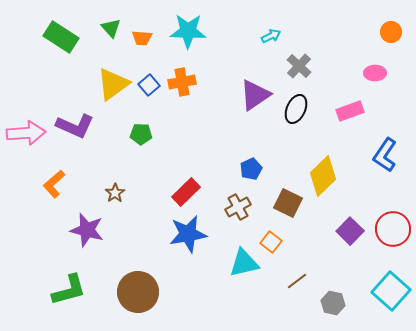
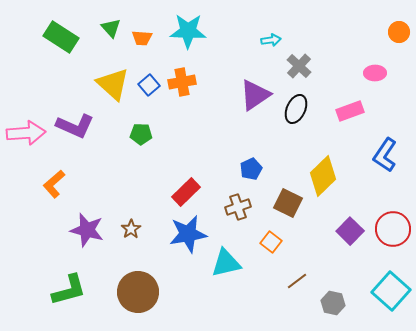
orange circle: moved 8 px right
cyan arrow: moved 4 px down; rotated 18 degrees clockwise
yellow triangle: rotated 42 degrees counterclockwise
brown star: moved 16 px right, 36 px down
brown cross: rotated 10 degrees clockwise
cyan triangle: moved 18 px left
